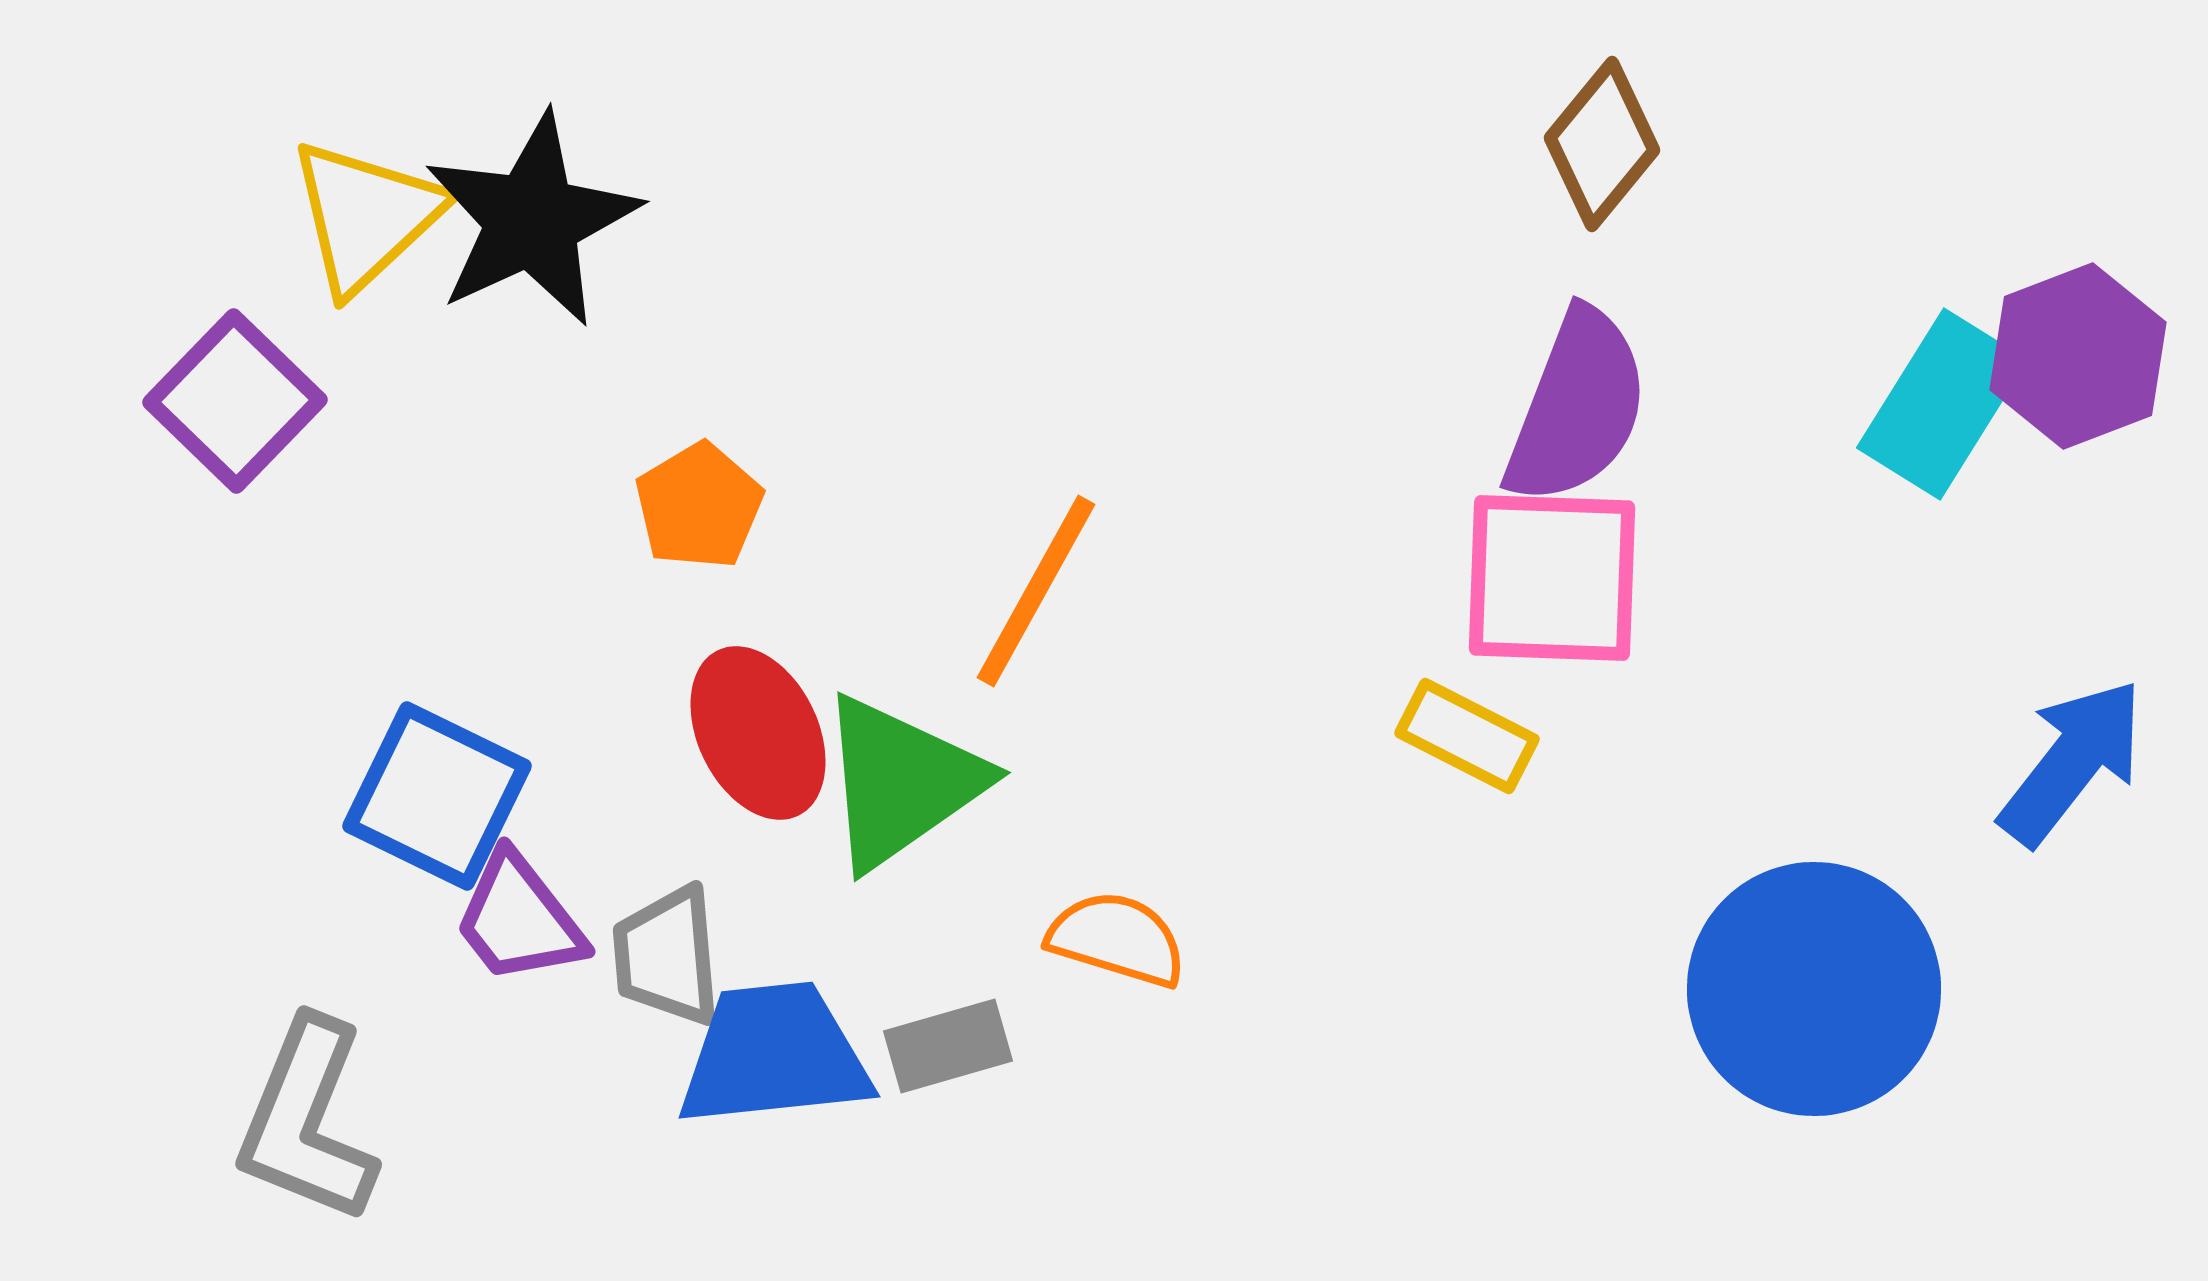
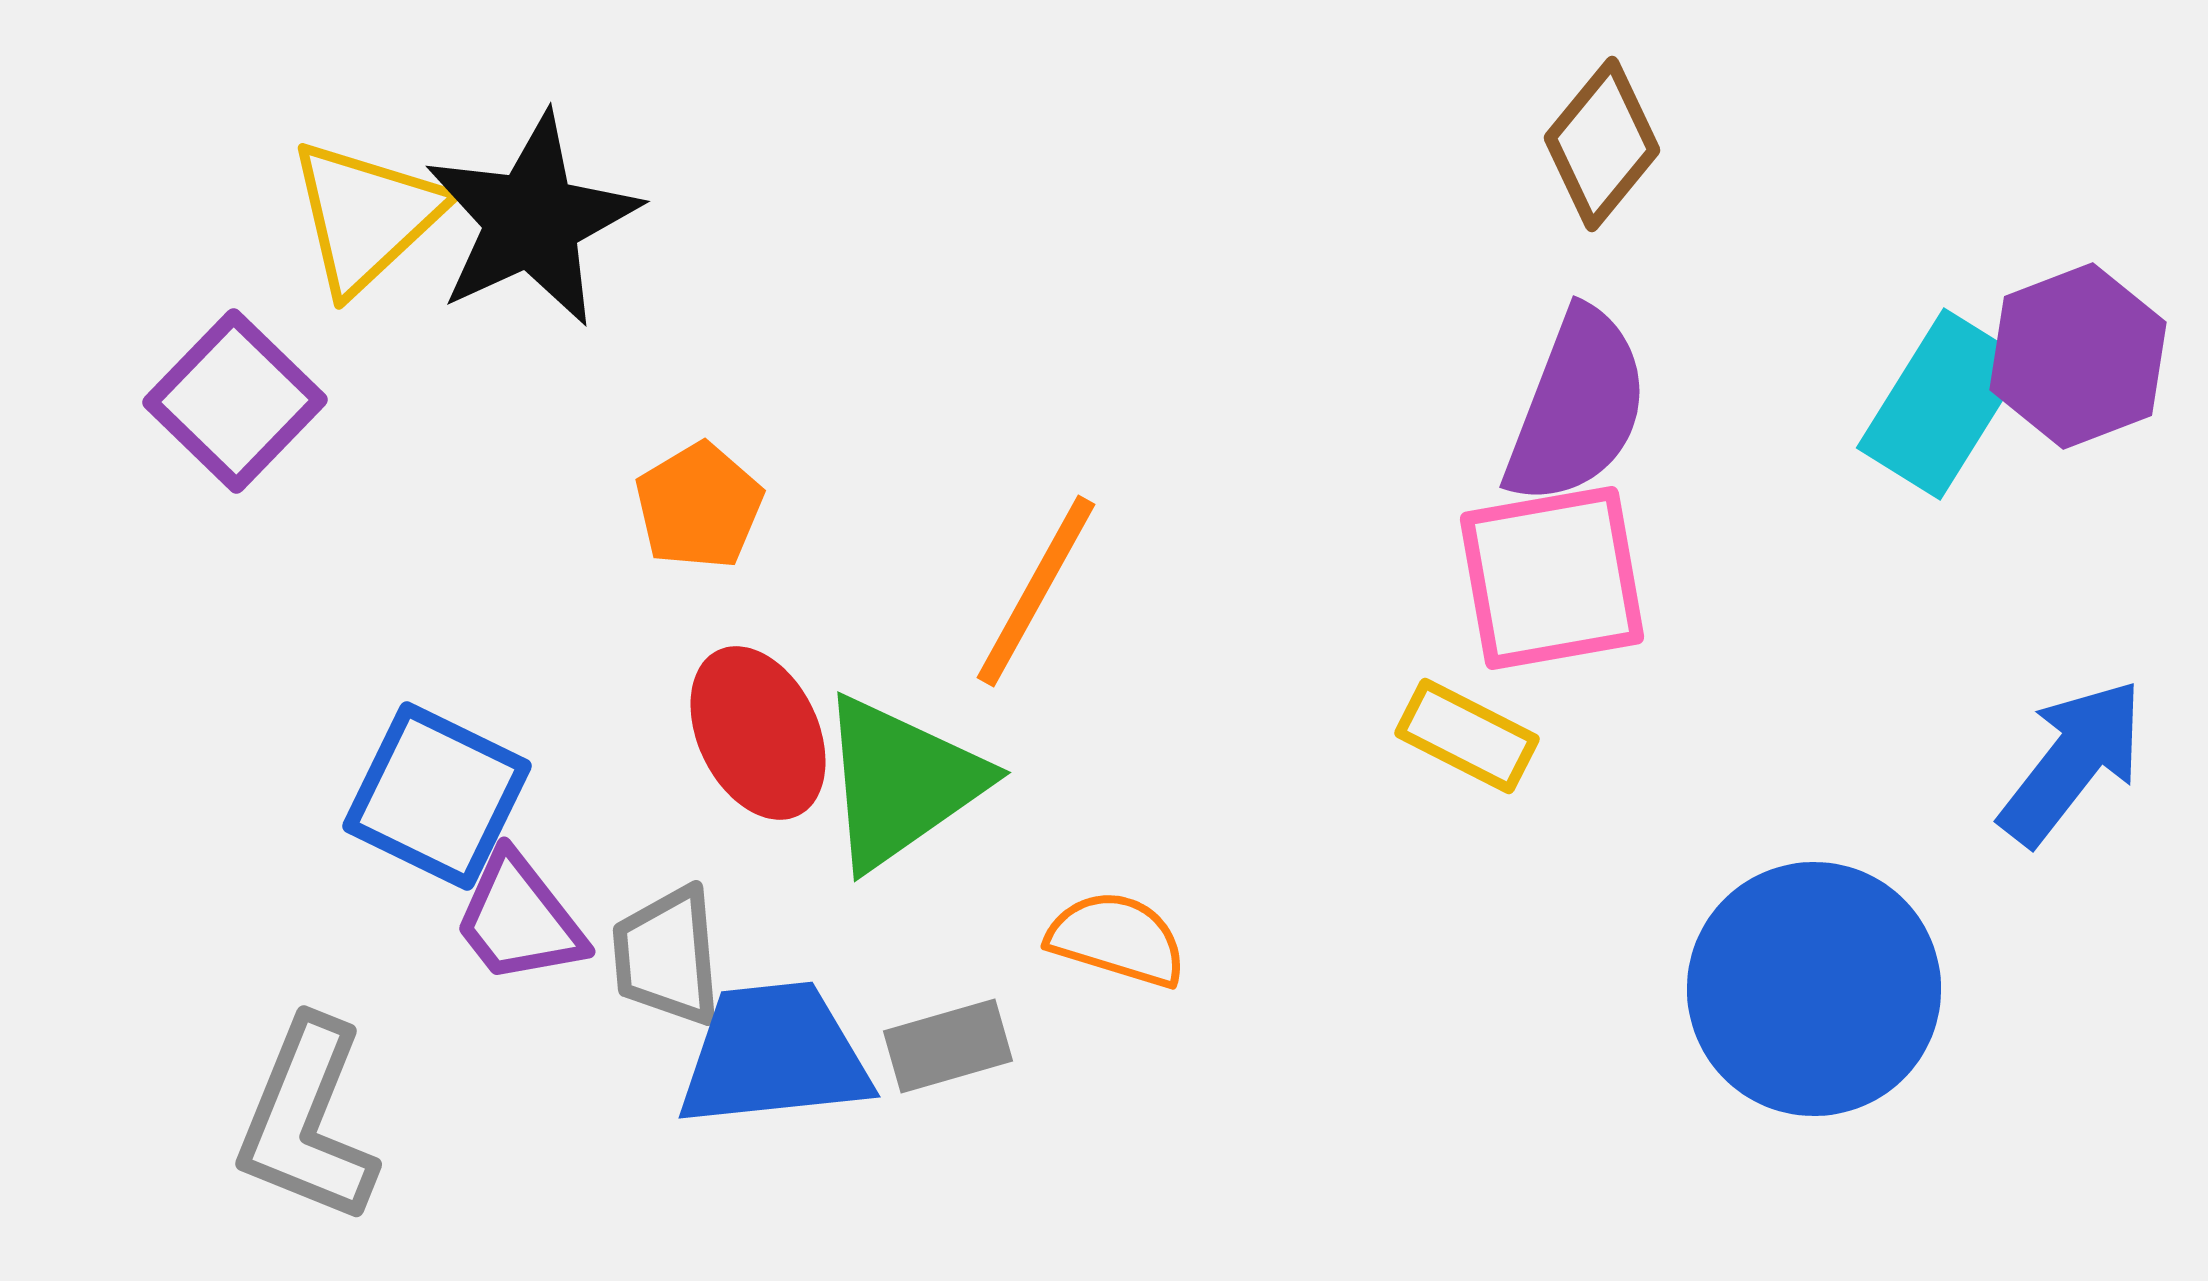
pink square: rotated 12 degrees counterclockwise
